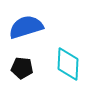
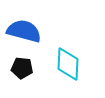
blue semicircle: moved 2 px left, 4 px down; rotated 32 degrees clockwise
